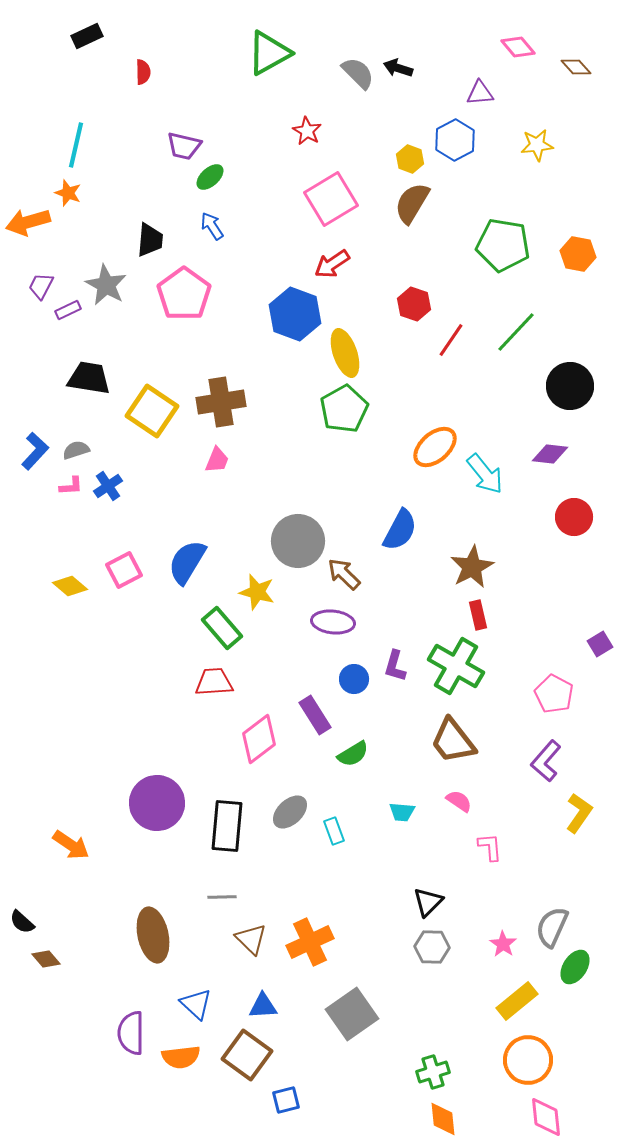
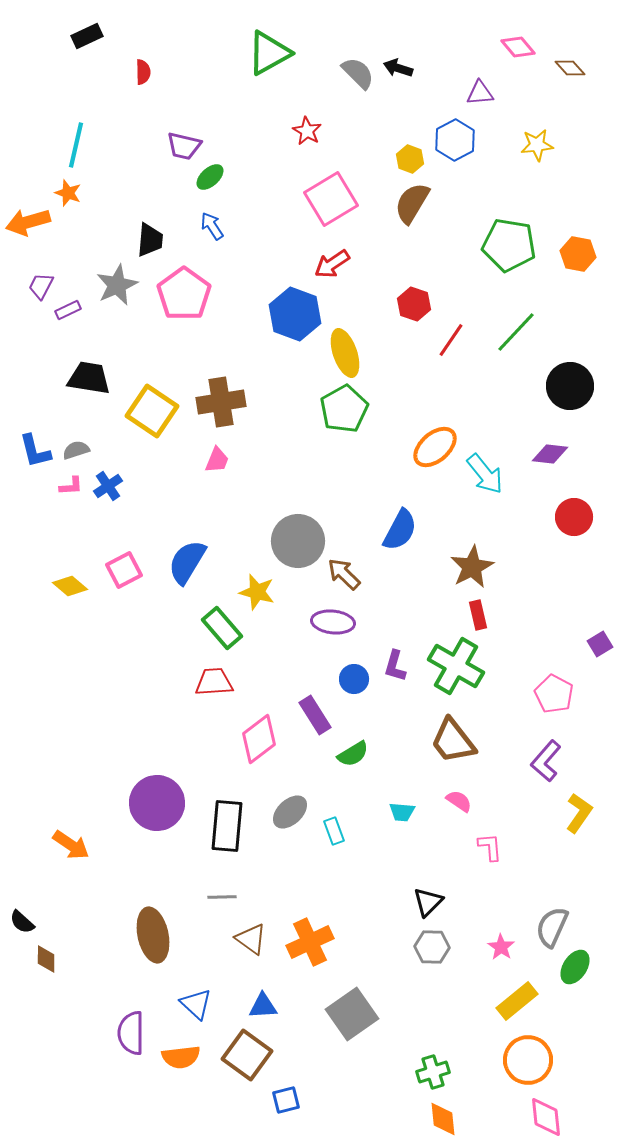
brown diamond at (576, 67): moved 6 px left, 1 px down
green pentagon at (503, 245): moved 6 px right
gray star at (106, 285): moved 11 px right; rotated 18 degrees clockwise
blue L-shape at (35, 451): rotated 123 degrees clockwise
brown triangle at (251, 939): rotated 8 degrees counterclockwise
pink star at (503, 944): moved 2 px left, 3 px down
brown diamond at (46, 959): rotated 40 degrees clockwise
